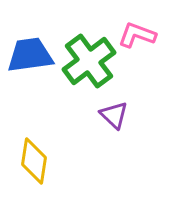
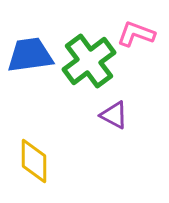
pink L-shape: moved 1 px left, 1 px up
purple triangle: rotated 16 degrees counterclockwise
yellow diamond: rotated 9 degrees counterclockwise
